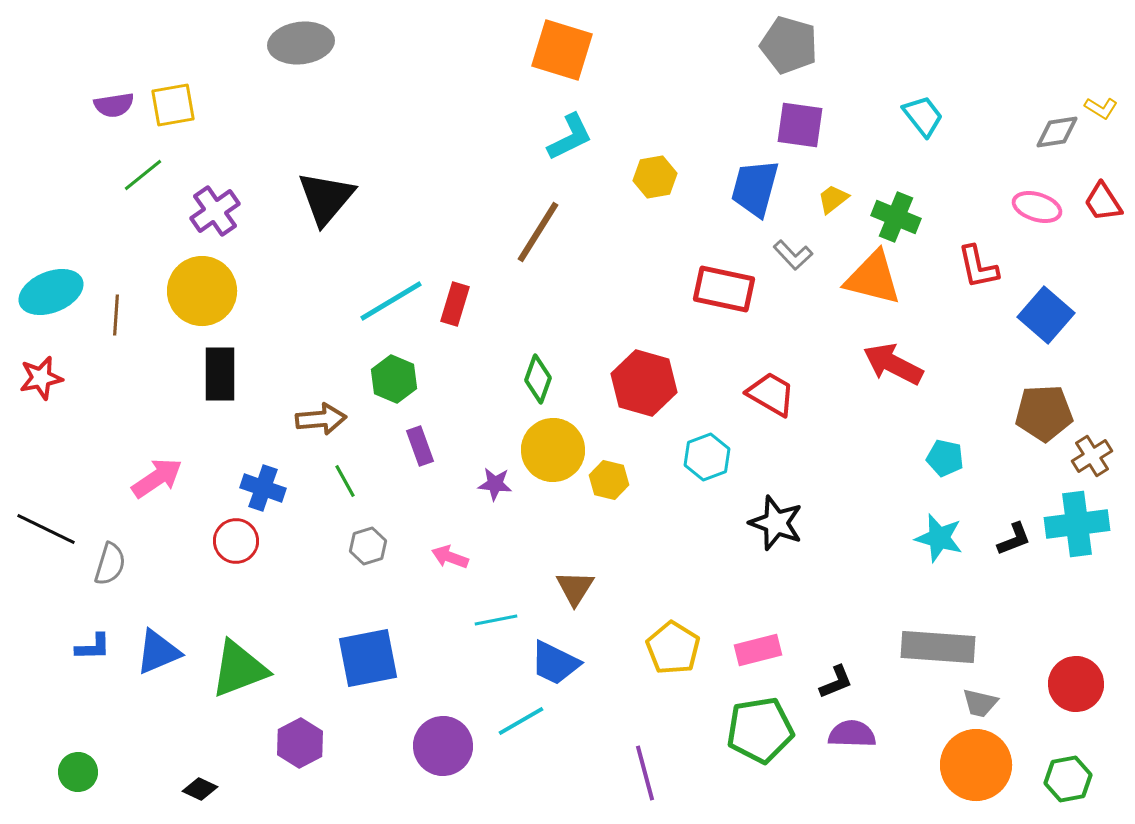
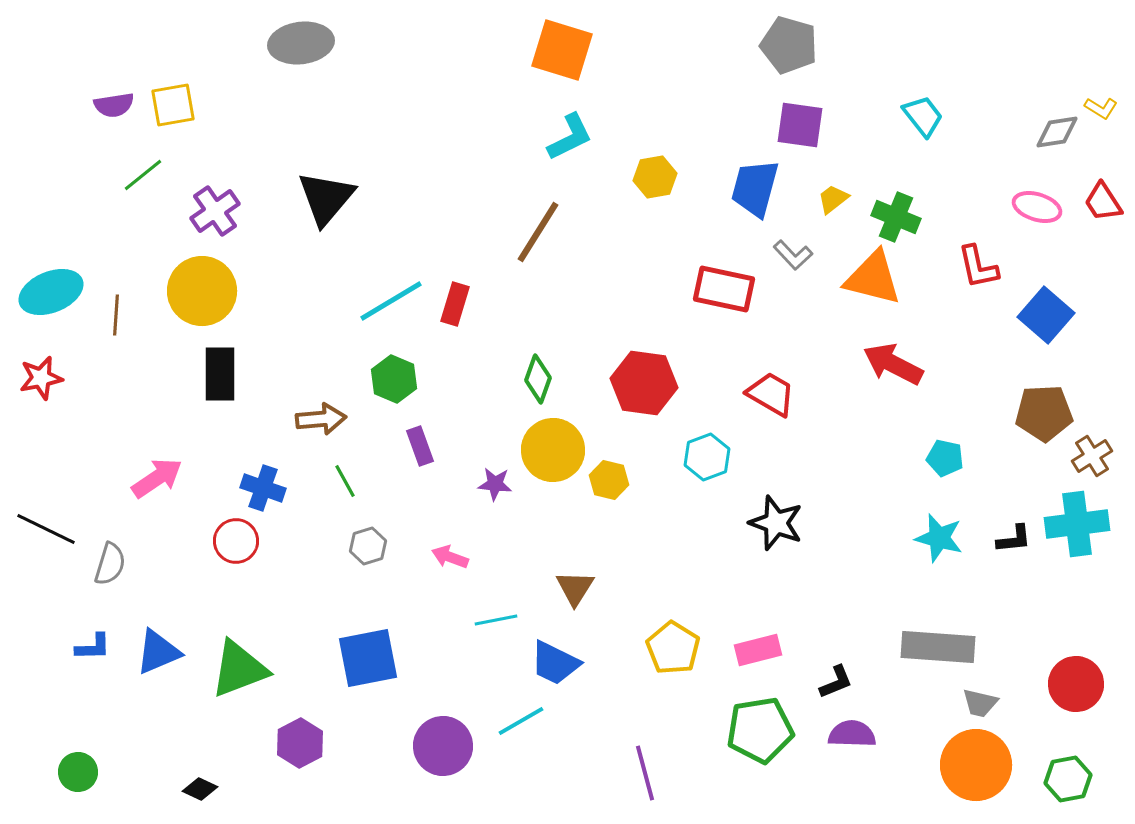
red hexagon at (644, 383): rotated 8 degrees counterclockwise
black L-shape at (1014, 539): rotated 15 degrees clockwise
